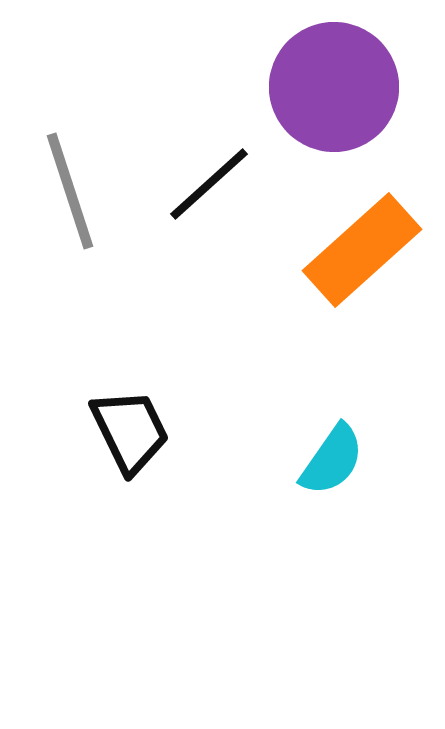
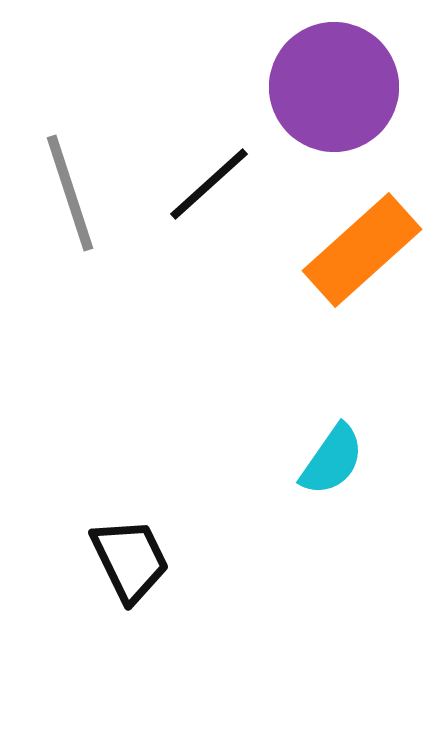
gray line: moved 2 px down
black trapezoid: moved 129 px down
